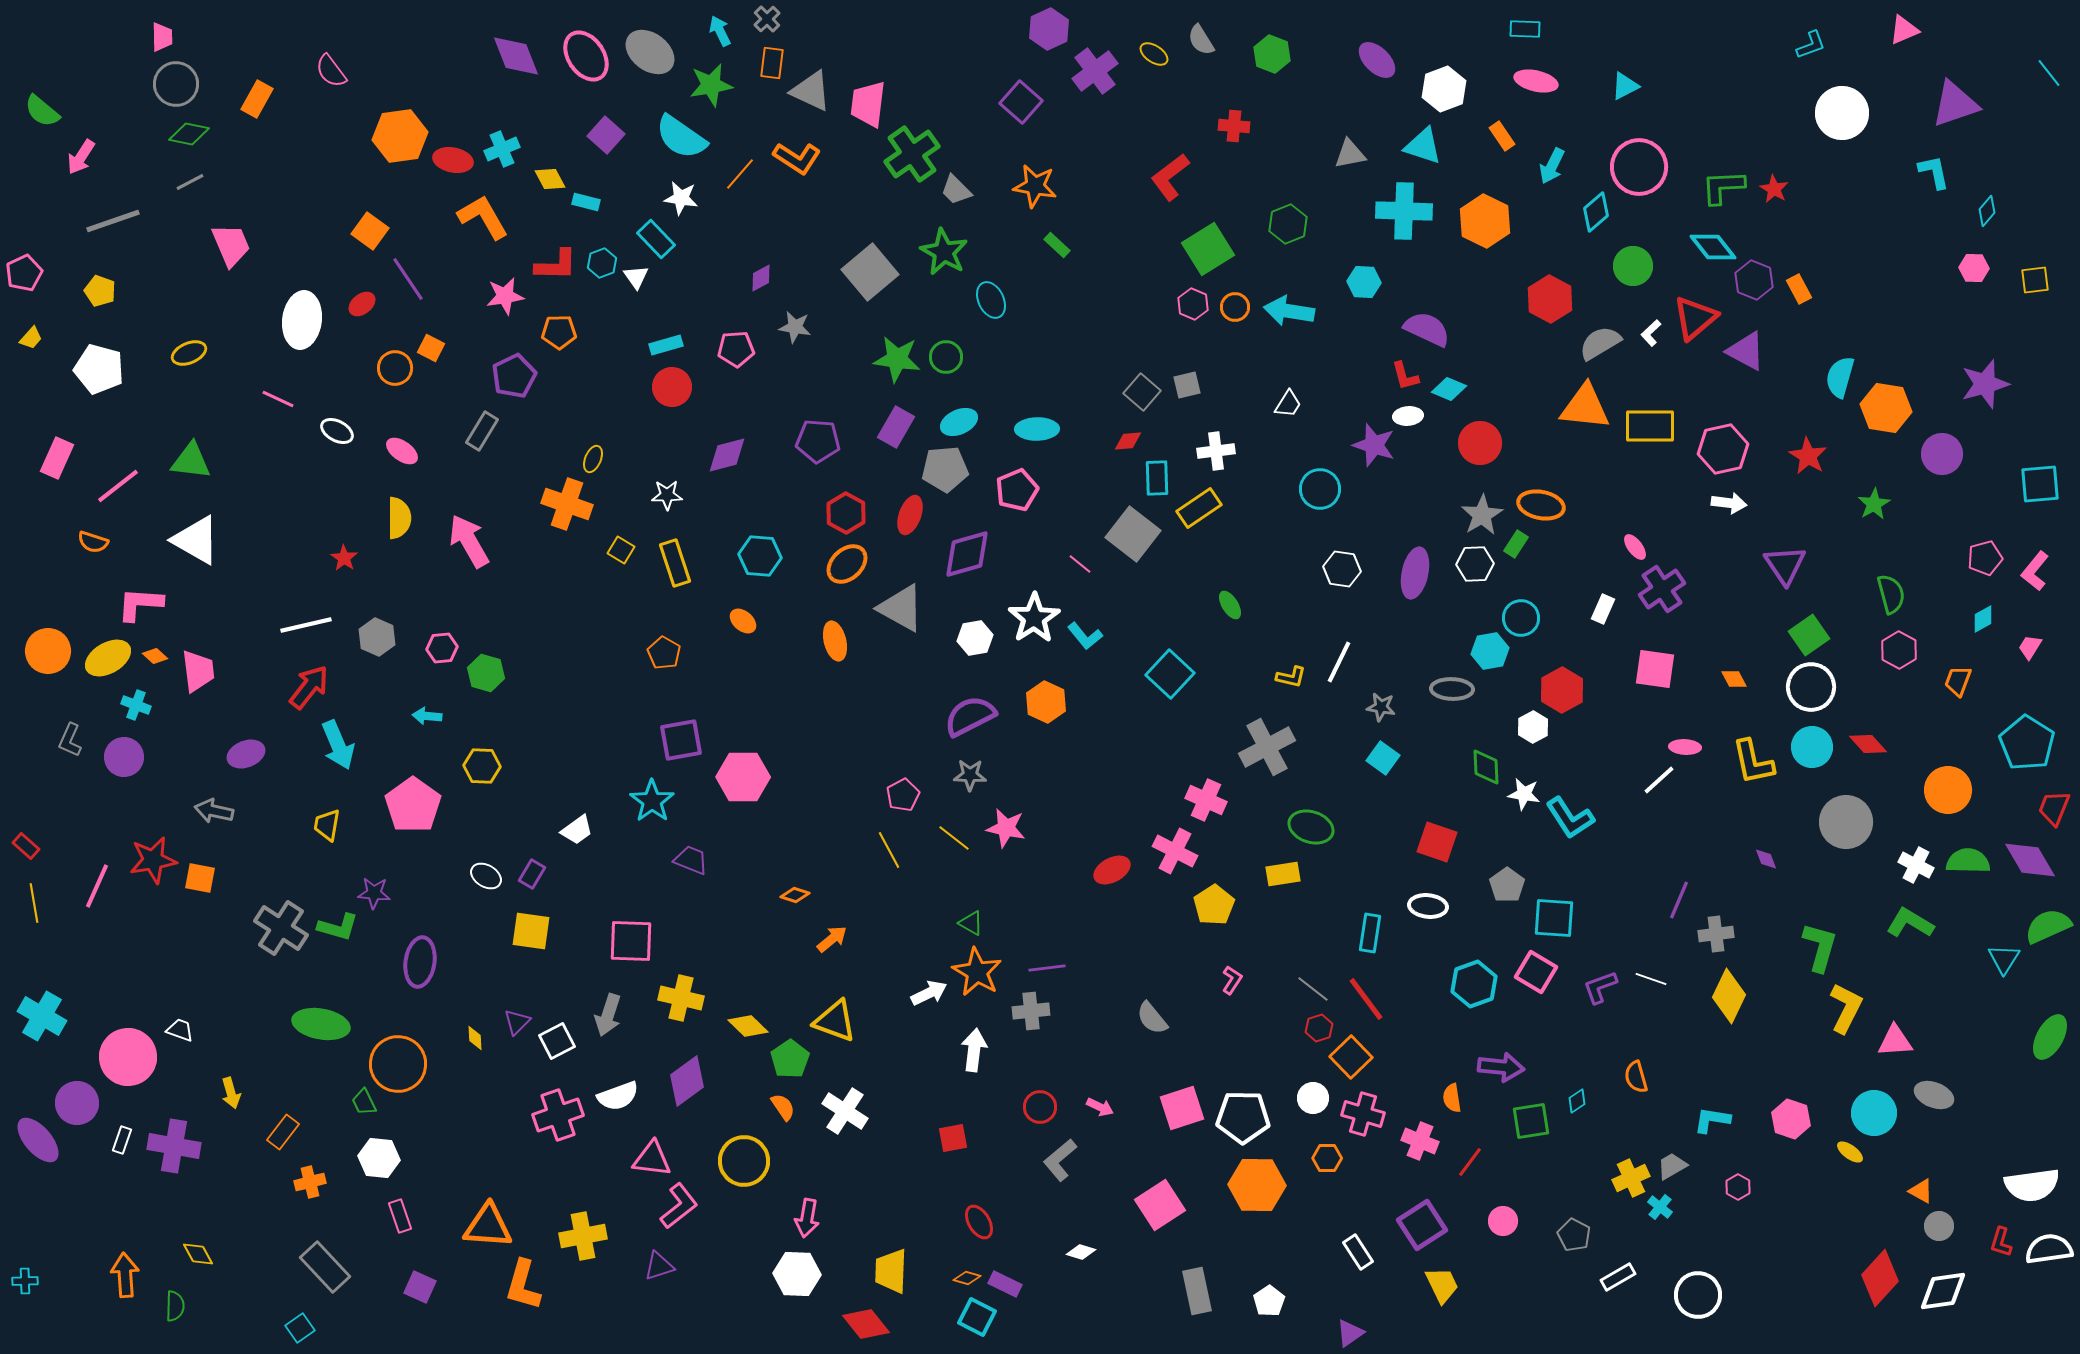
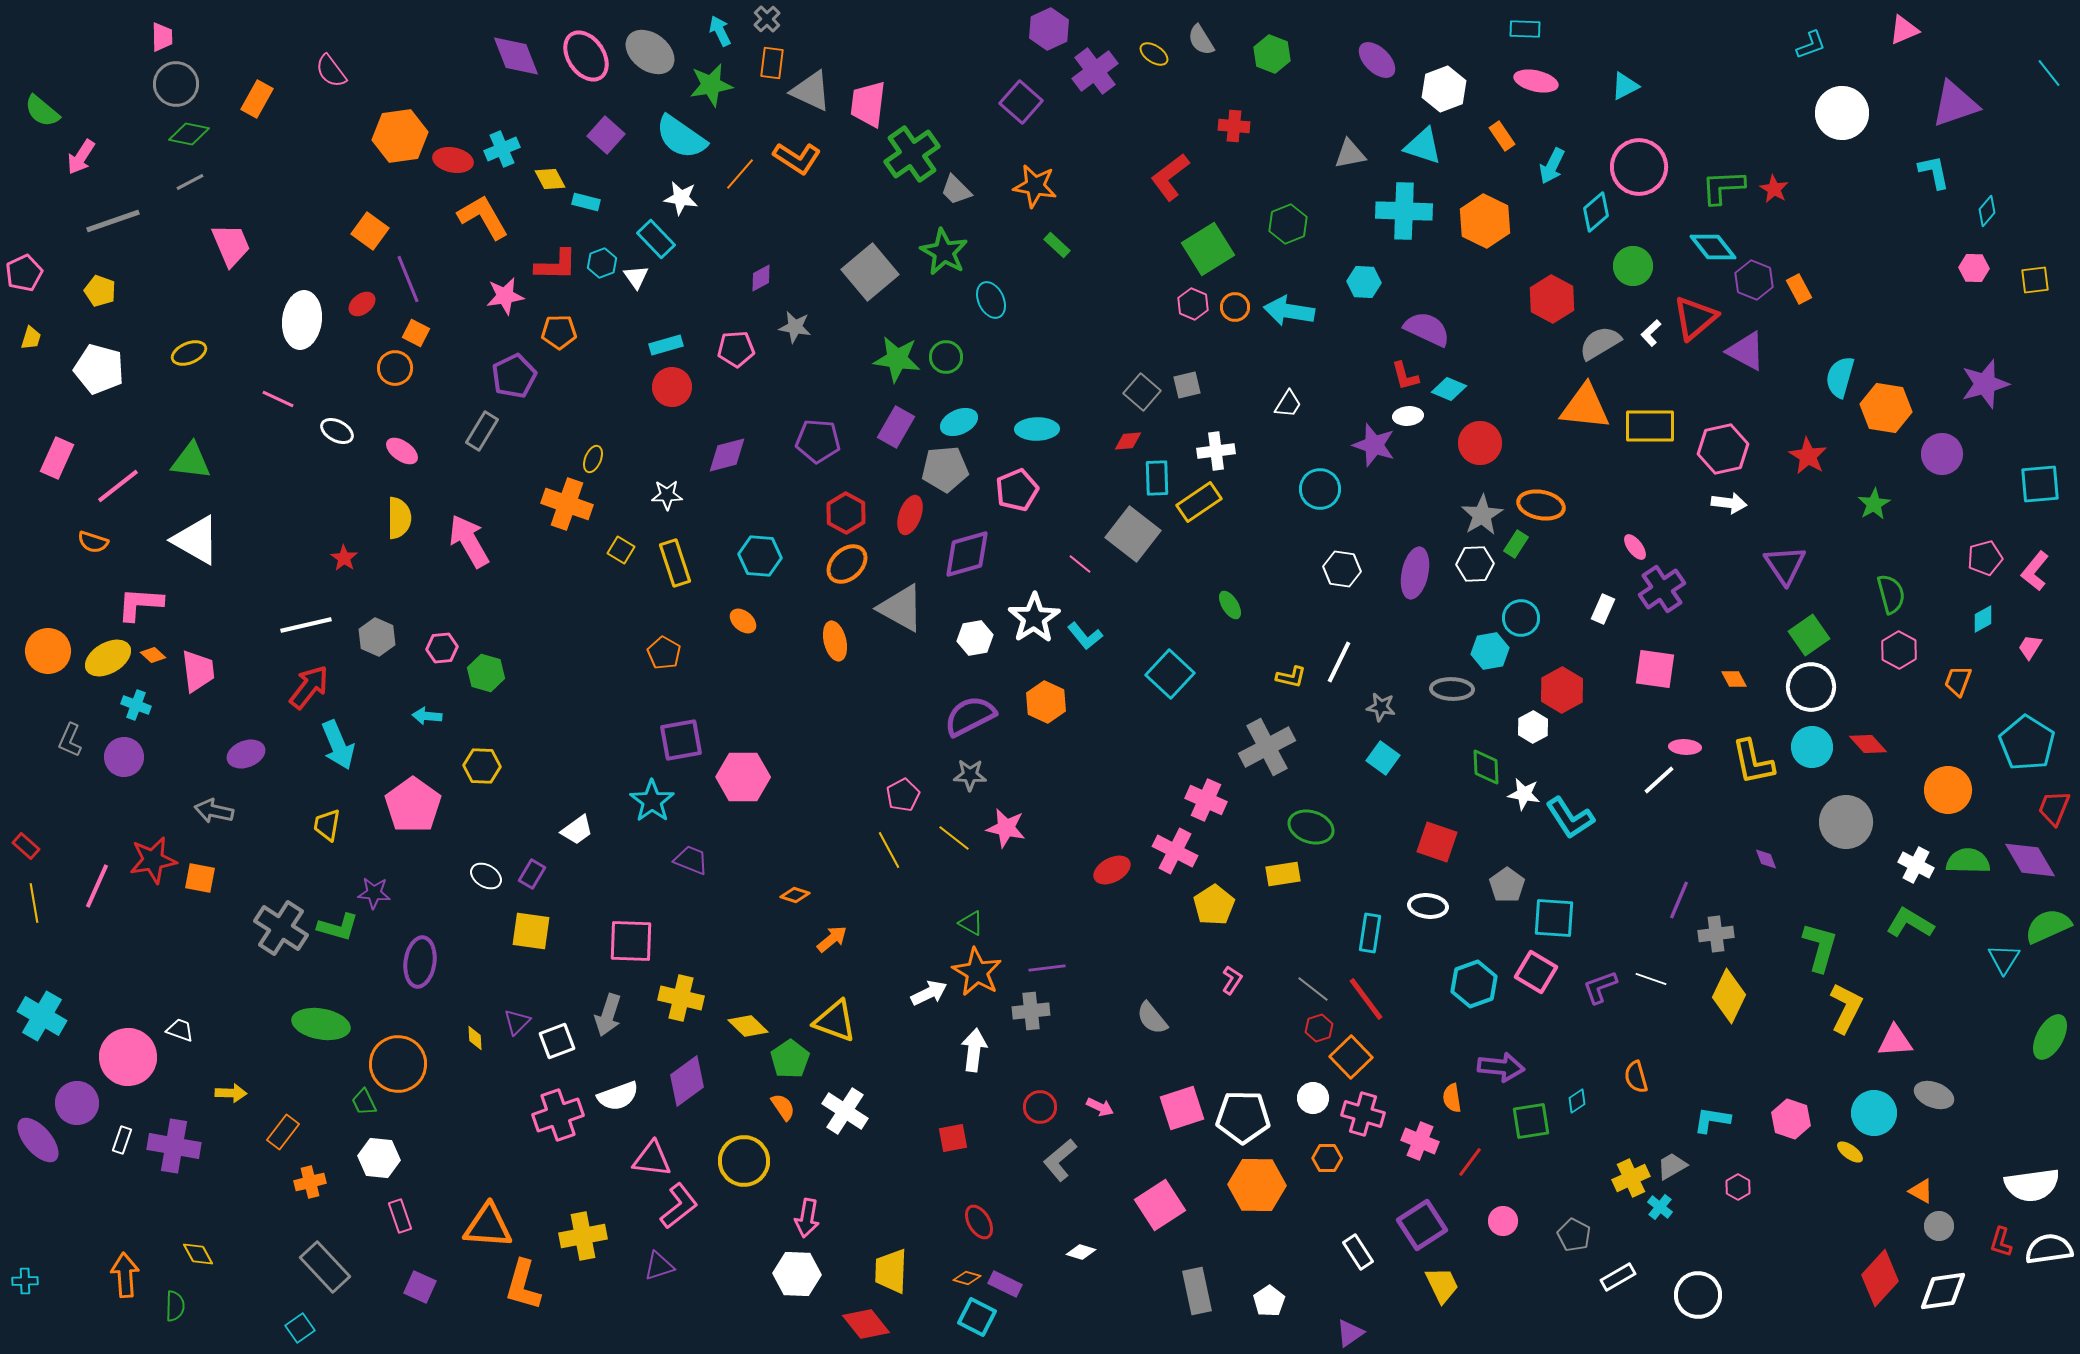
purple line at (408, 279): rotated 12 degrees clockwise
red hexagon at (1550, 299): moved 2 px right
yellow trapezoid at (31, 338): rotated 25 degrees counterclockwise
orange square at (431, 348): moved 15 px left, 15 px up
yellow rectangle at (1199, 508): moved 6 px up
orange diamond at (155, 656): moved 2 px left, 1 px up
white square at (557, 1041): rotated 6 degrees clockwise
yellow arrow at (231, 1093): rotated 72 degrees counterclockwise
